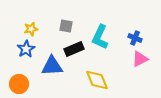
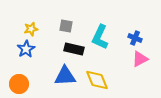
black rectangle: rotated 36 degrees clockwise
blue triangle: moved 13 px right, 10 px down
